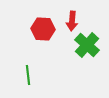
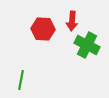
green cross: rotated 15 degrees counterclockwise
green line: moved 7 px left, 5 px down; rotated 18 degrees clockwise
